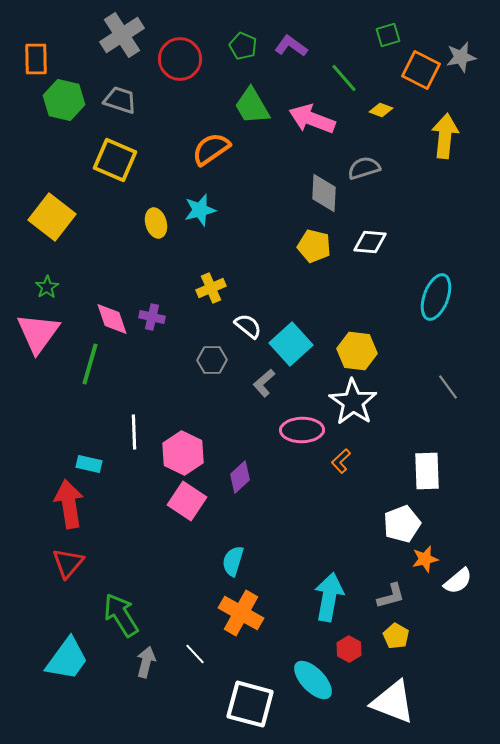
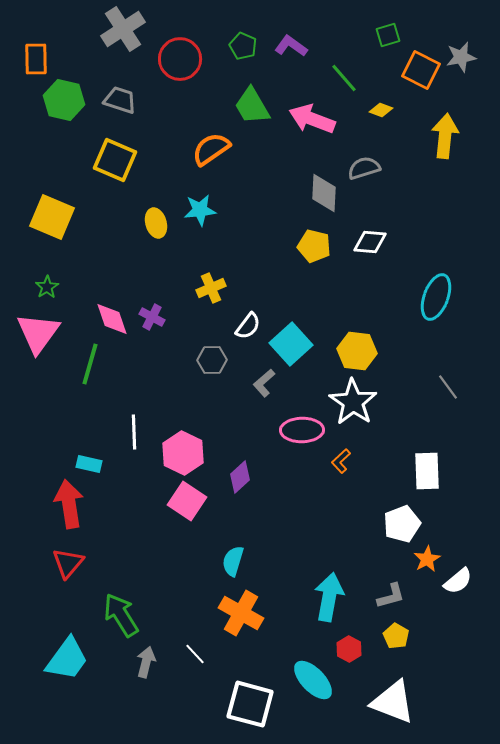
gray cross at (122, 35): moved 1 px right, 6 px up
cyan star at (200, 210): rotated 8 degrees clockwise
yellow square at (52, 217): rotated 15 degrees counterclockwise
purple cross at (152, 317): rotated 15 degrees clockwise
white semicircle at (248, 326): rotated 88 degrees clockwise
orange star at (425, 559): moved 2 px right; rotated 16 degrees counterclockwise
